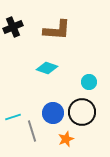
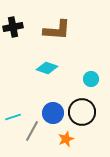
black cross: rotated 12 degrees clockwise
cyan circle: moved 2 px right, 3 px up
gray line: rotated 45 degrees clockwise
